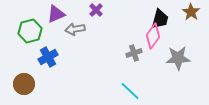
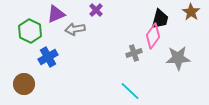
green hexagon: rotated 20 degrees counterclockwise
